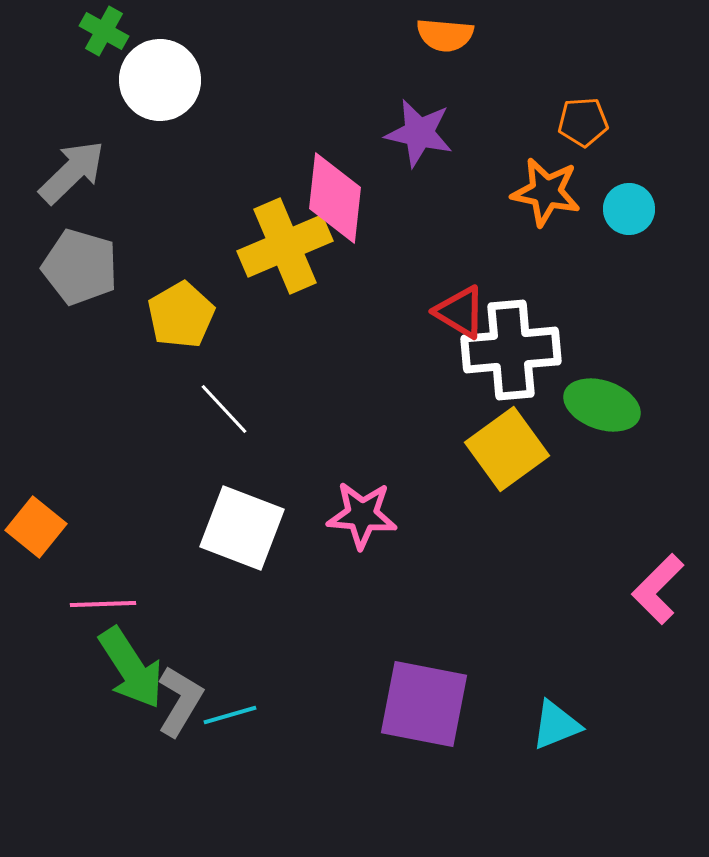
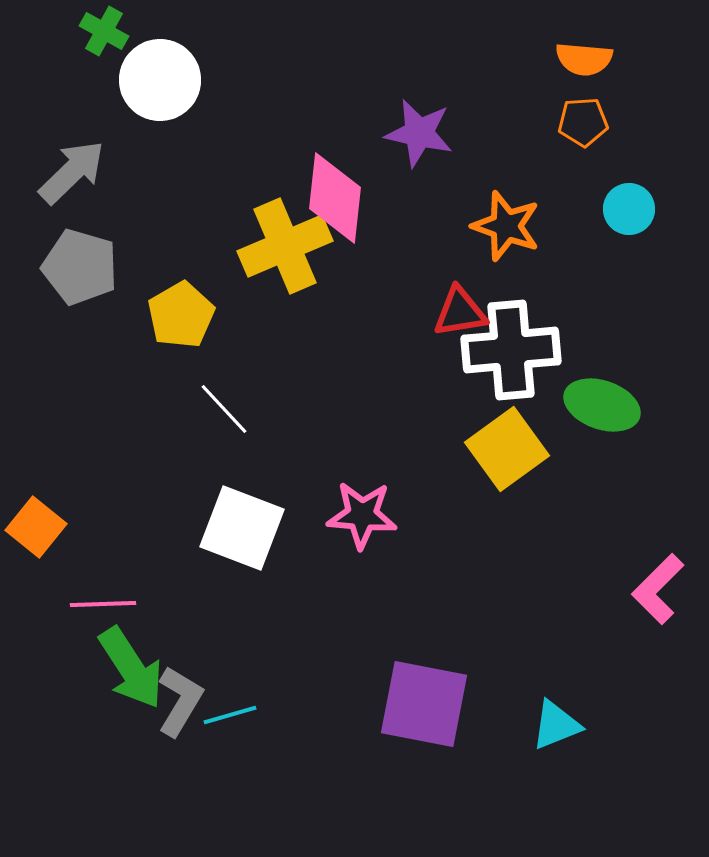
orange semicircle: moved 139 px right, 24 px down
orange star: moved 40 px left, 34 px down; rotated 8 degrees clockwise
red triangle: rotated 40 degrees counterclockwise
